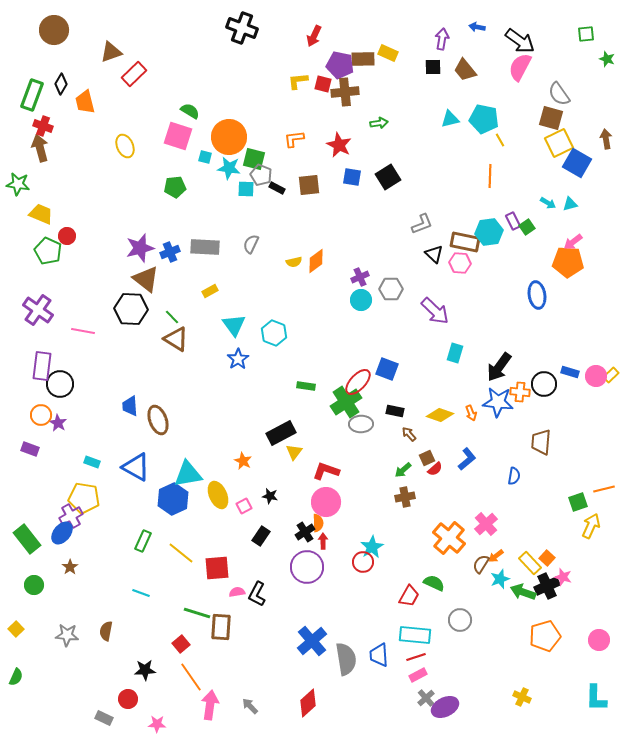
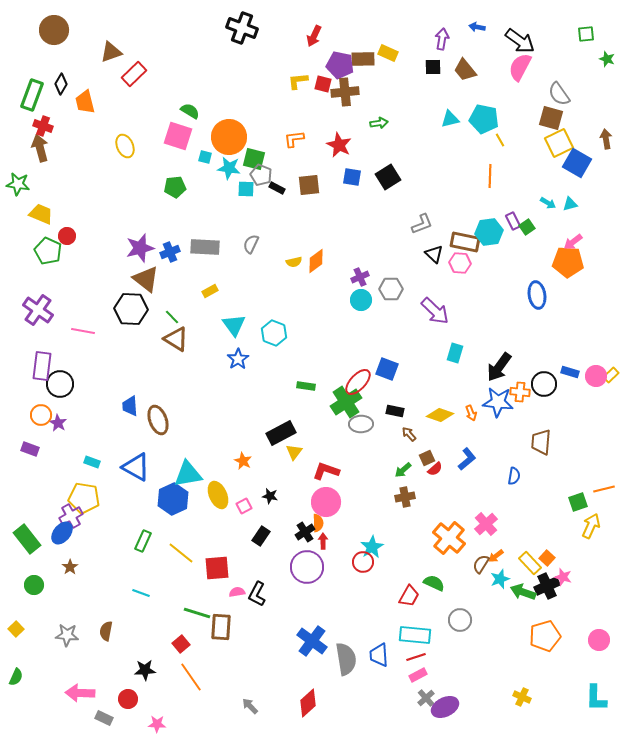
blue cross at (312, 641): rotated 12 degrees counterclockwise
pink arrow at (210, 705): moved 130 px left, 12 px up; rotated 96 degrees counterclockwise
